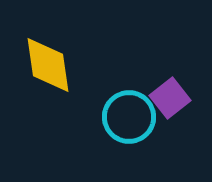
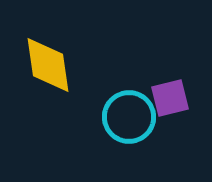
purple square: rotated 24 degrees clockwise
